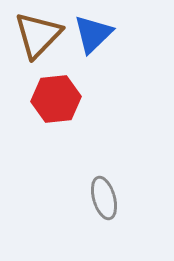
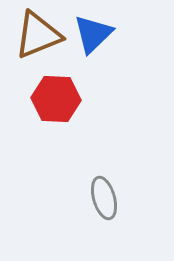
brown triangle: rotated 24 degrees clockwise
red hexagon: rotated 9 degrees clockwise
